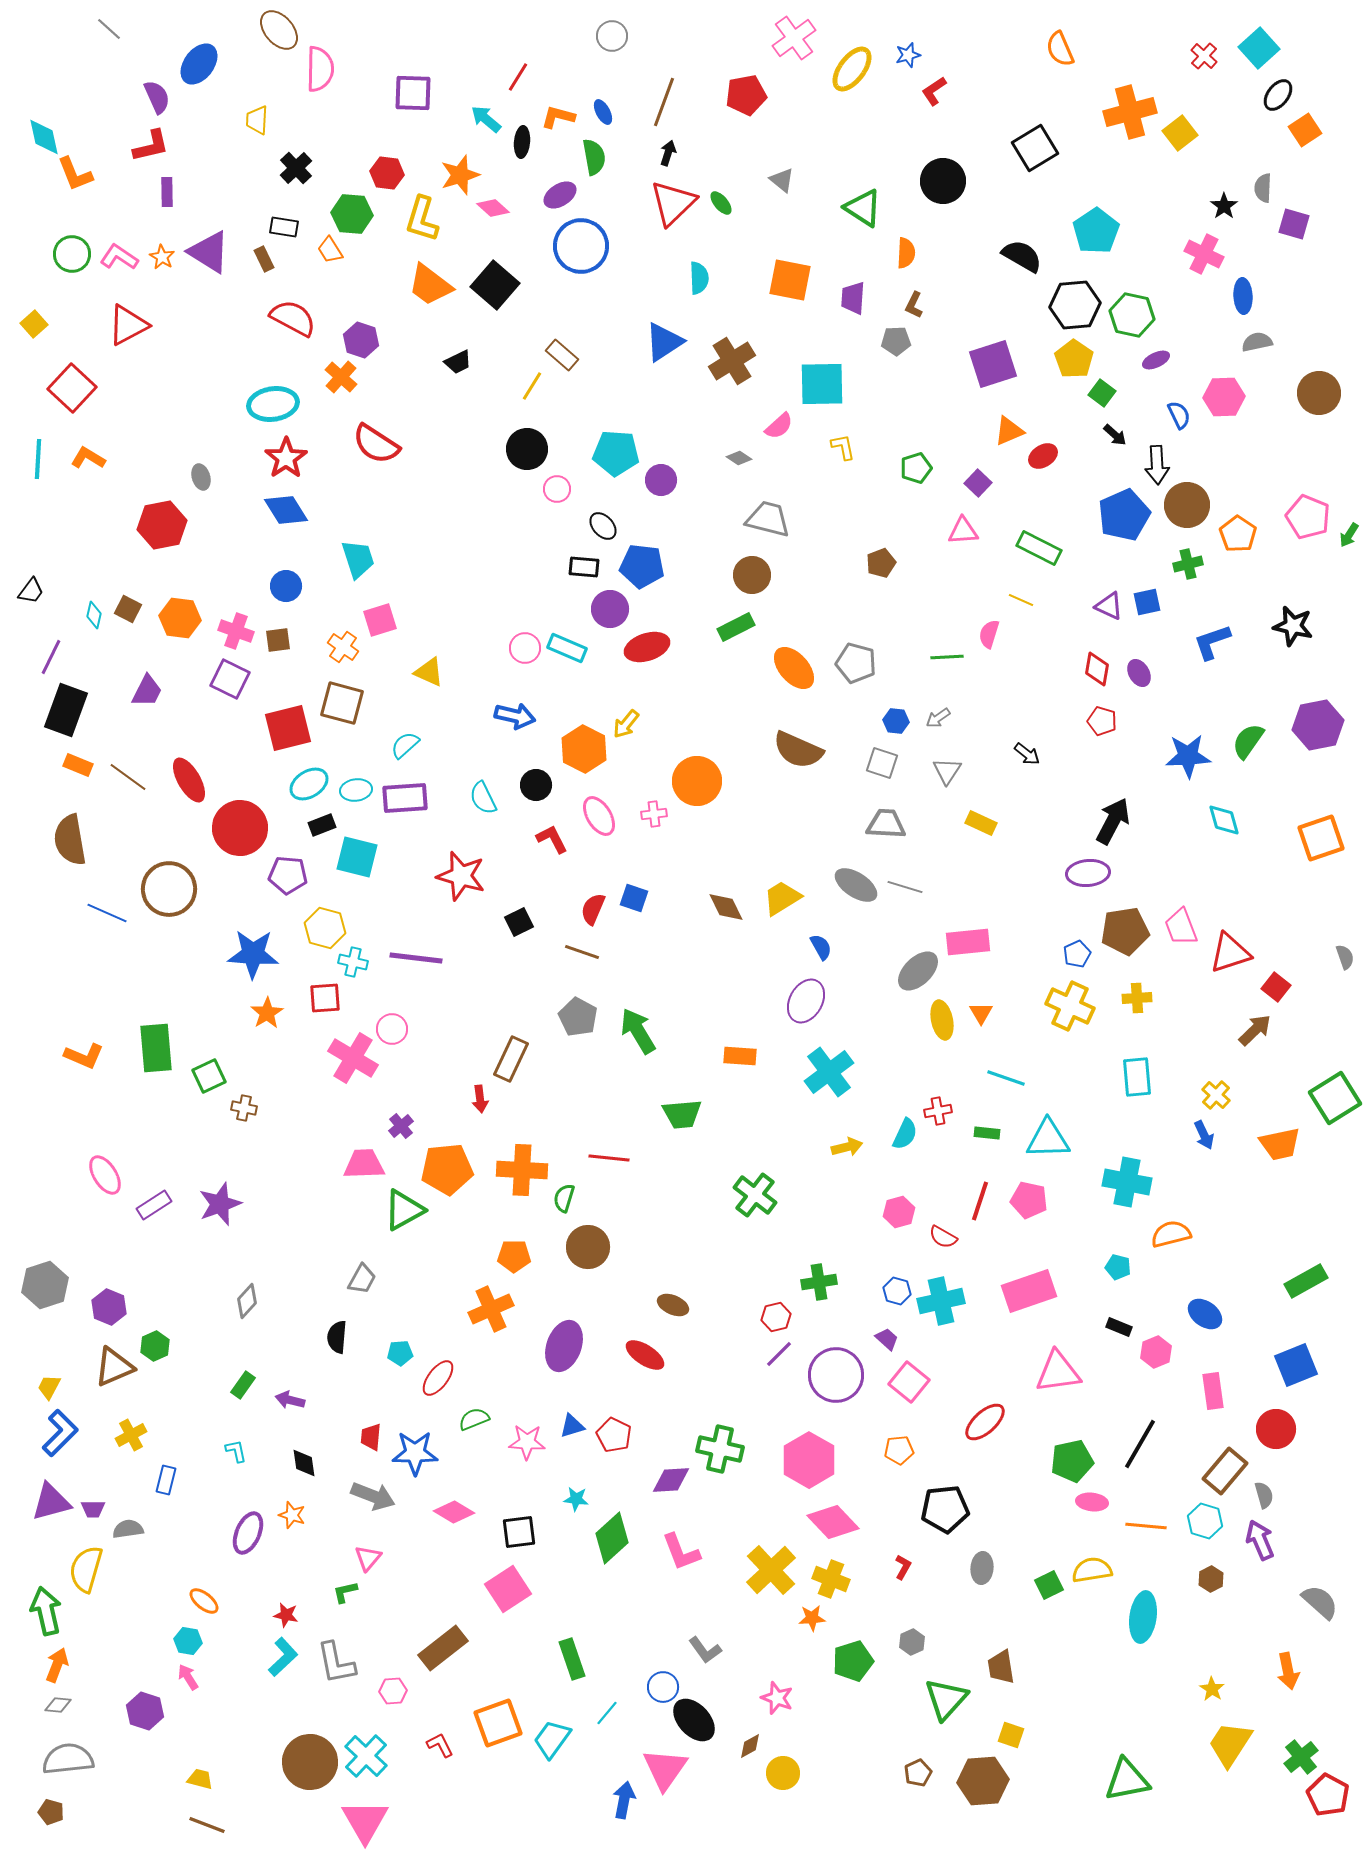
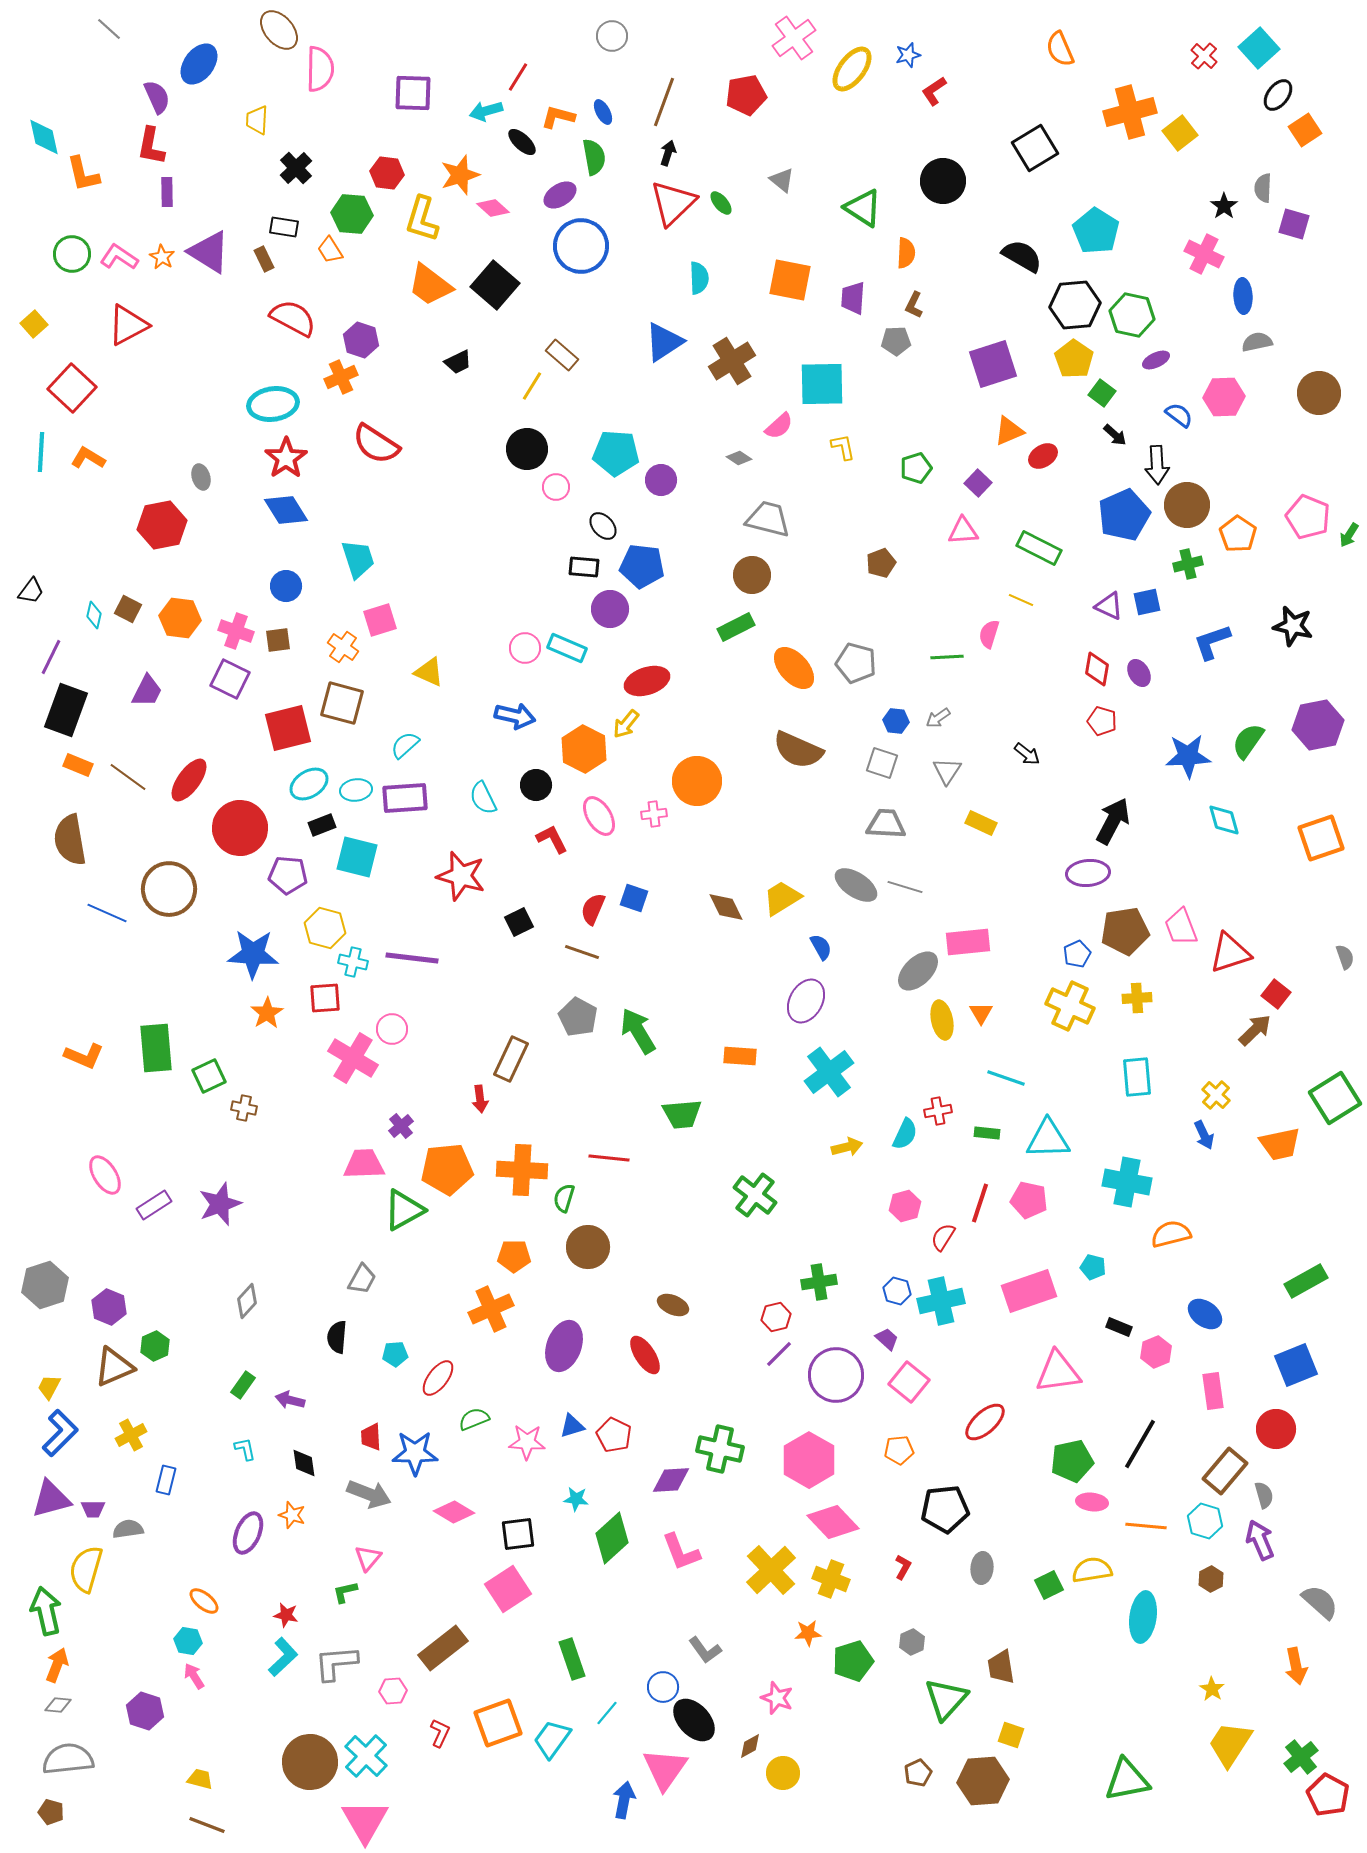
cyan arrow at (486, 119): moved 8 px up; rotated 56 degrees counterclockwise
black ellipse at (522, 142): rotated 52 degrees counterclockwise
red L-shape at (151, 146): rotated 114 degrees clockwise
orange L-shape at (75, 174): moved 8 px right; rotated 9 degrees clockwise
cyan pentagon at (1096, 231): rotated 6 degrees counterclockwise
orange cross at (341, 377): rotated 24 degrees clockwise
blue semicircle at (1179, 415): rotated 28 degrees counterclockwise
cyan line at (38, 459): moved 3 px right, 7 px up
pink circle at (557, 489): moved 1 px left, 2 px up
red ellipse at (647, 647): moved 34 px down
red ellipse at (189, 780): rotated 66 degrees clockwise
purple line at (416, 958): moved 4 px left
red square at (1276, 987): moved 7 px down
red line at (980, 1201): moved 2 px down
pink hexagon at (899, 1212): moved 6 px right, 6 px up
red semicircle at (943, 1237): rotated 92 degrees clockwise
cyan pentagon at (1118, 1267): moved 25 px left
cyan pentagon at (400, 1353): moved 5 px left, 1 px down
red ellipse at (645, 1355): rotated 24 degrees clockwise
red trapezoid at (371, 1437): rotated 8 degrees counterclockwise
cyan L-shape at (236, 1451): moved 9 px right, 2 px up
gray arrow at (373, 1496): moved 4 px left, 2 px up
purple triangle at (51, 1502): moved 3 px up
black square at (519, 1532): moved 1 px left, 2 px down
orange star at (812, 1618): moved 4 px left, 15 px down
gray L-shape at (336, 1663): rotated 96 degrees clockwise
orange arrow at (1288, 1671): moved 8 px right, 5 px up
pink arrow at (188, 1677): moved 6 px right, 1 px up
red L-shape at (440, 1745): moved 12 px up; rotated 52 degrees clockwise
